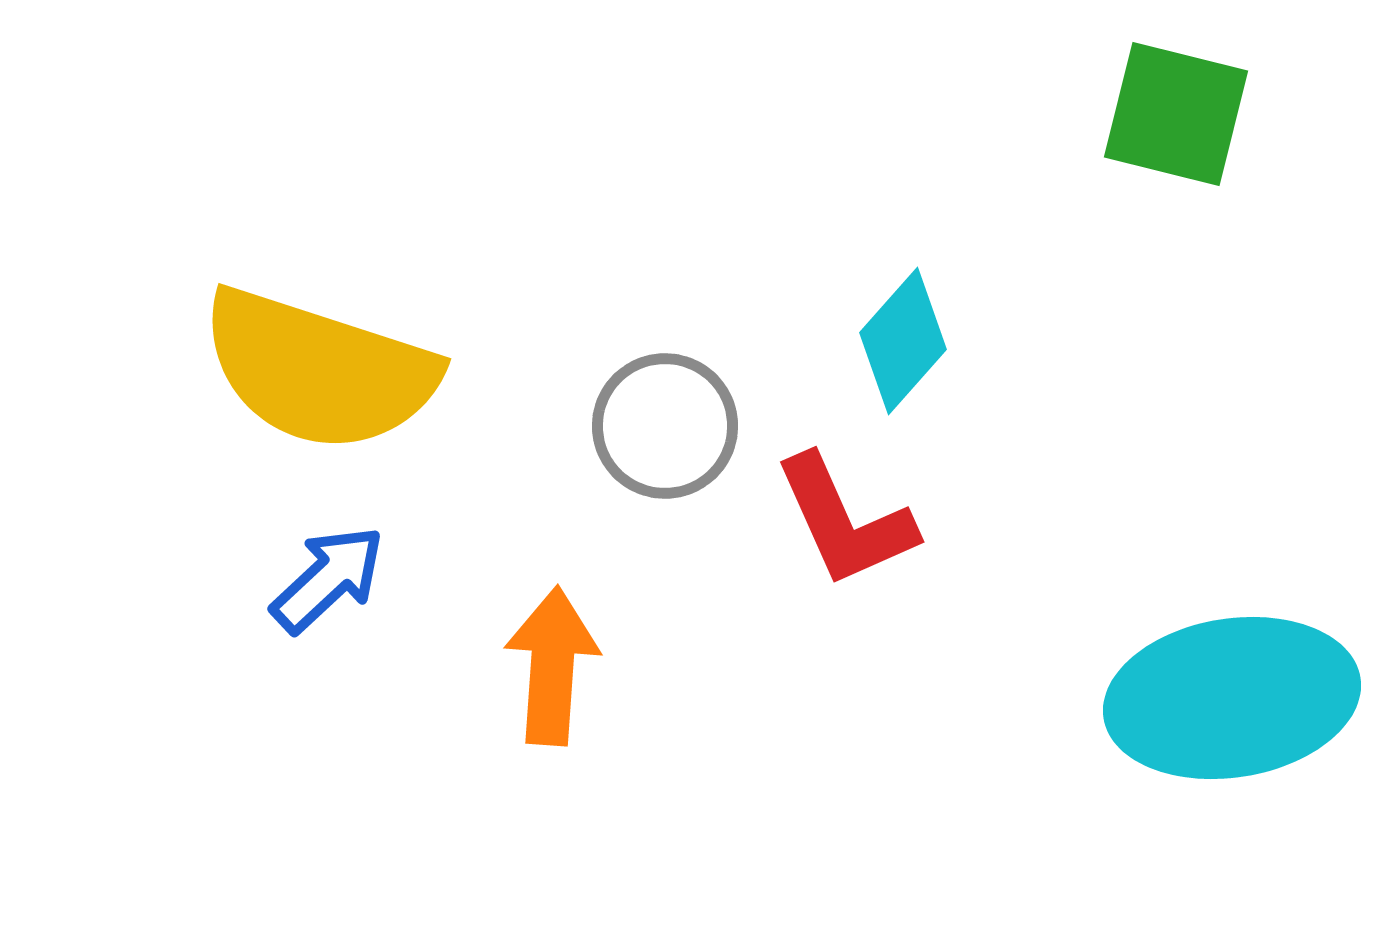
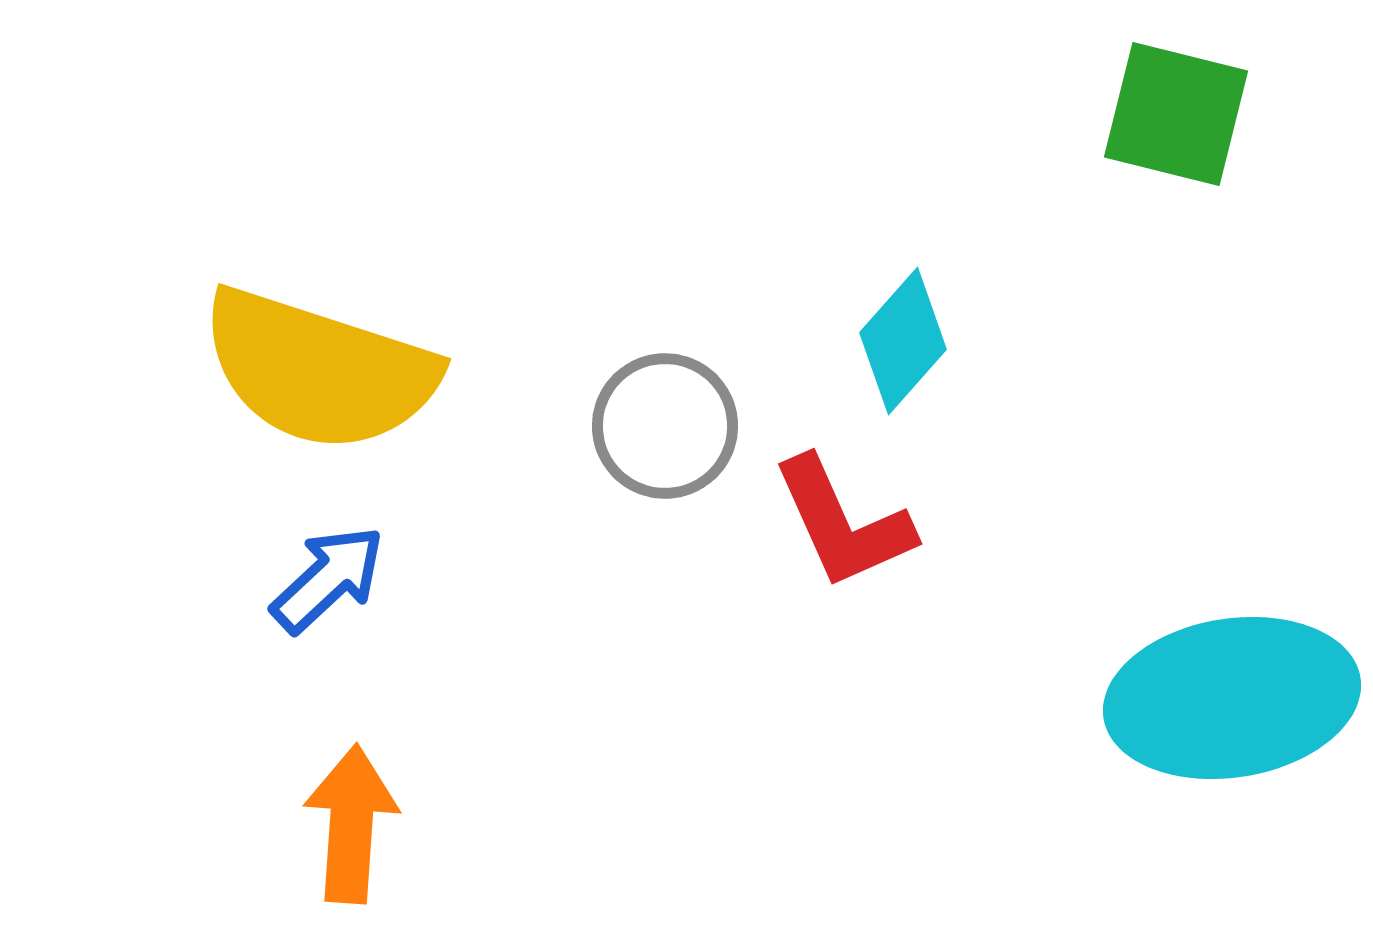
red L-shape: moved 2 px left, 2 px down
orange arrow: moved 201 px left, 158 px down
